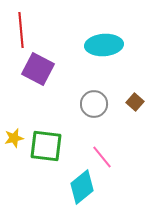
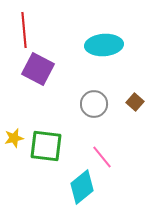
red line: moved 3 px right
